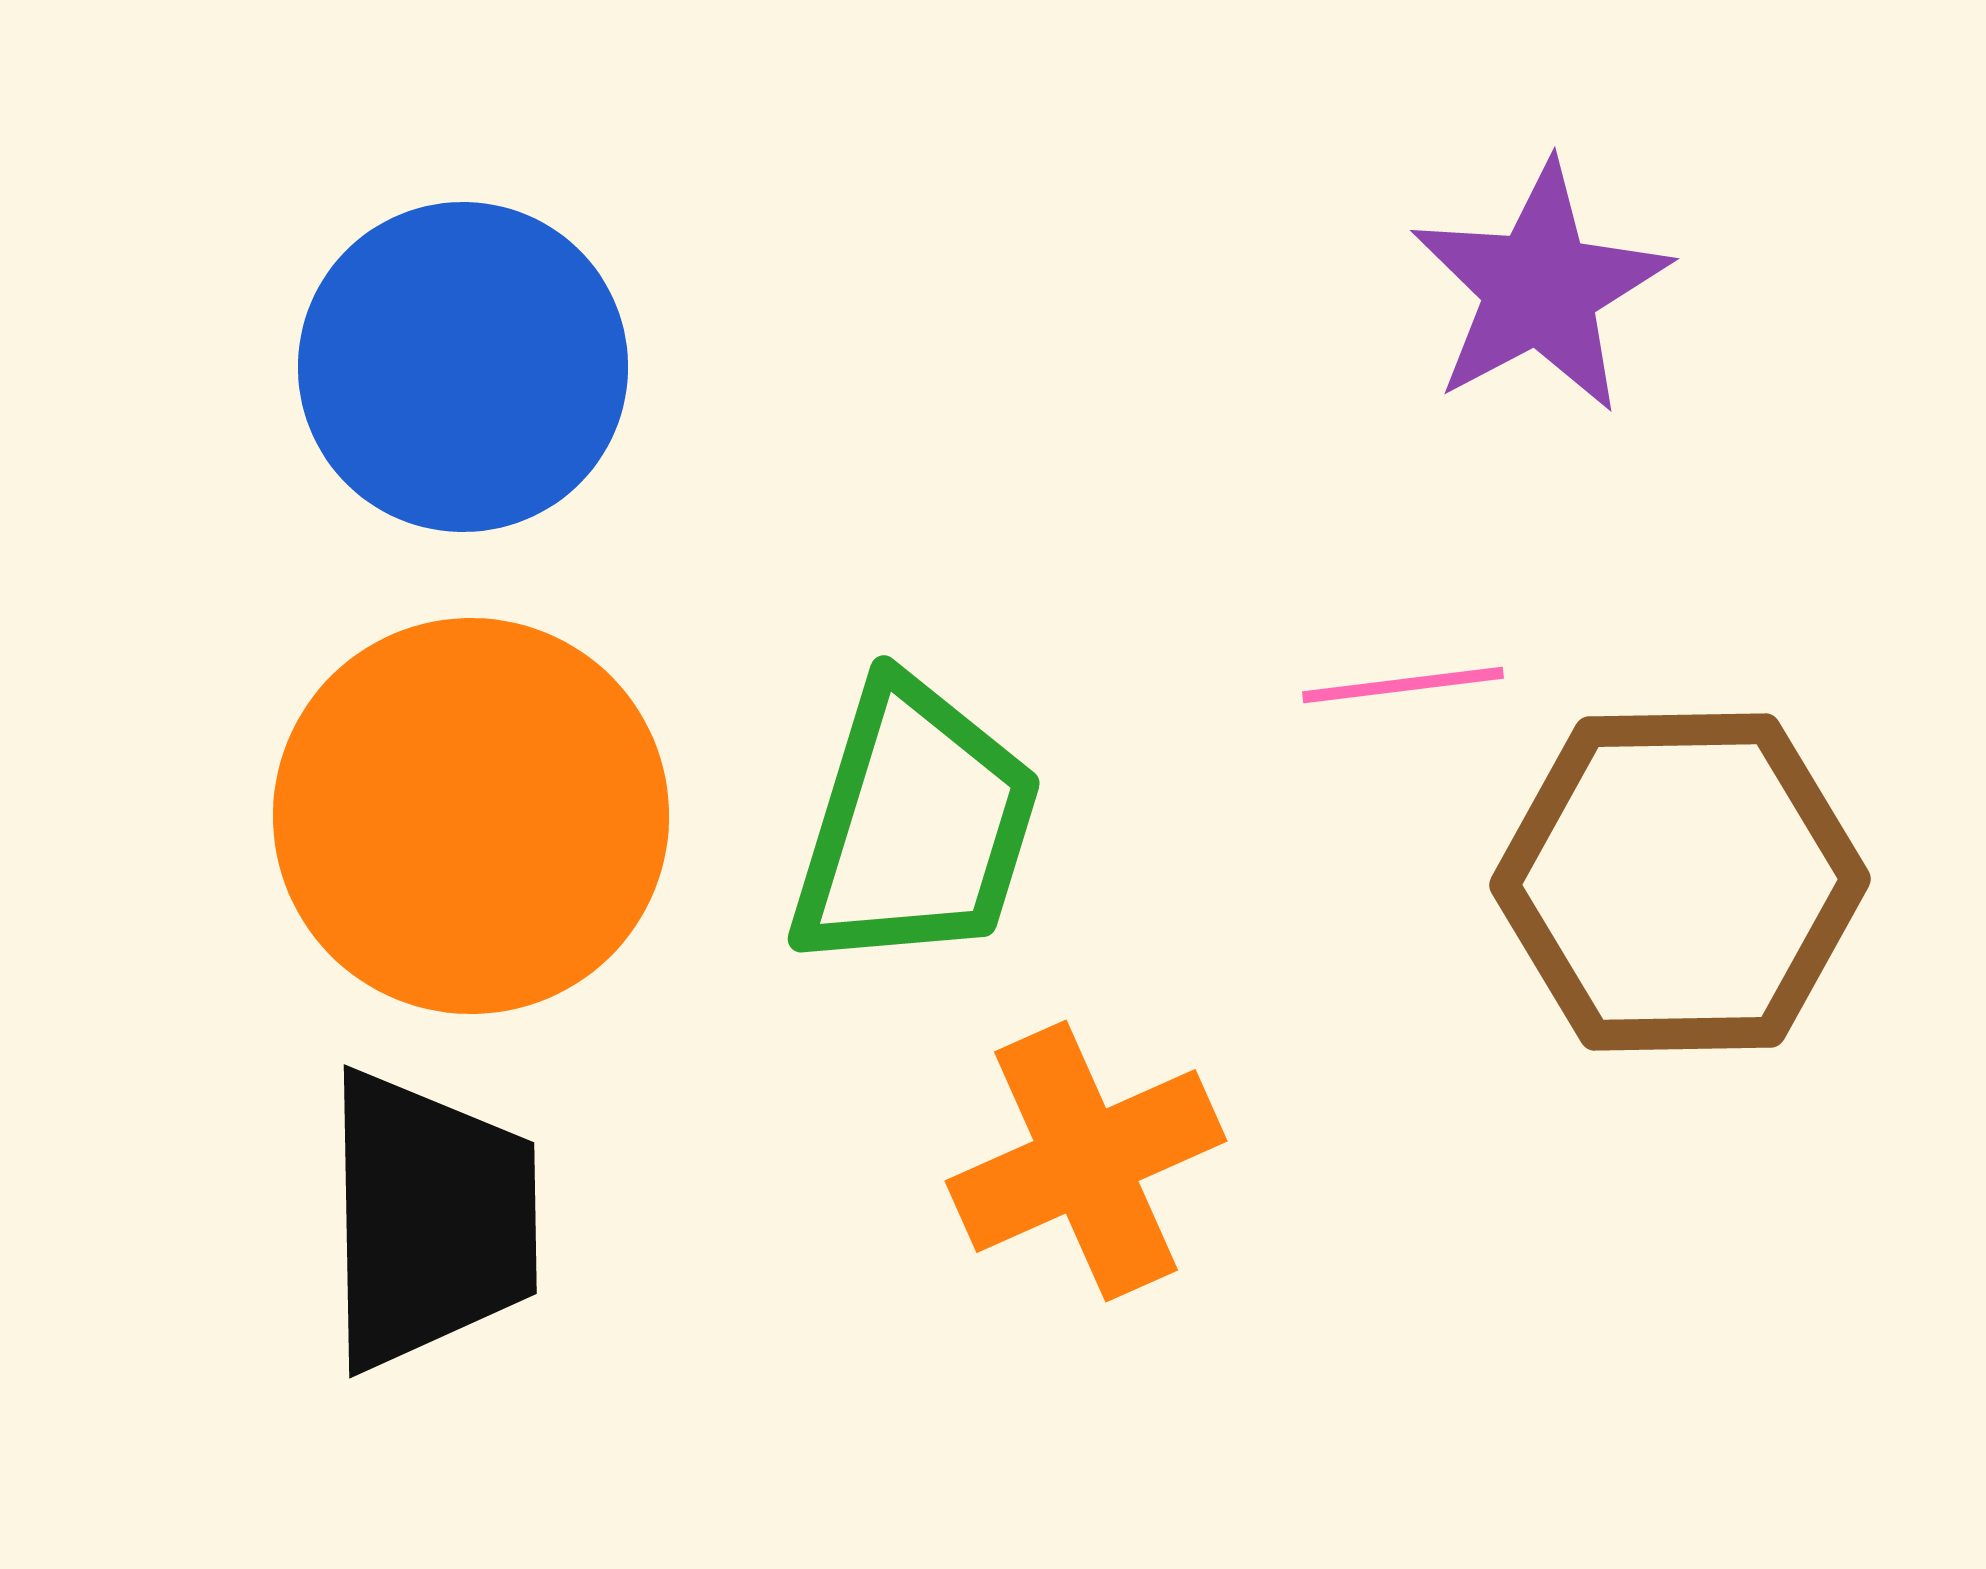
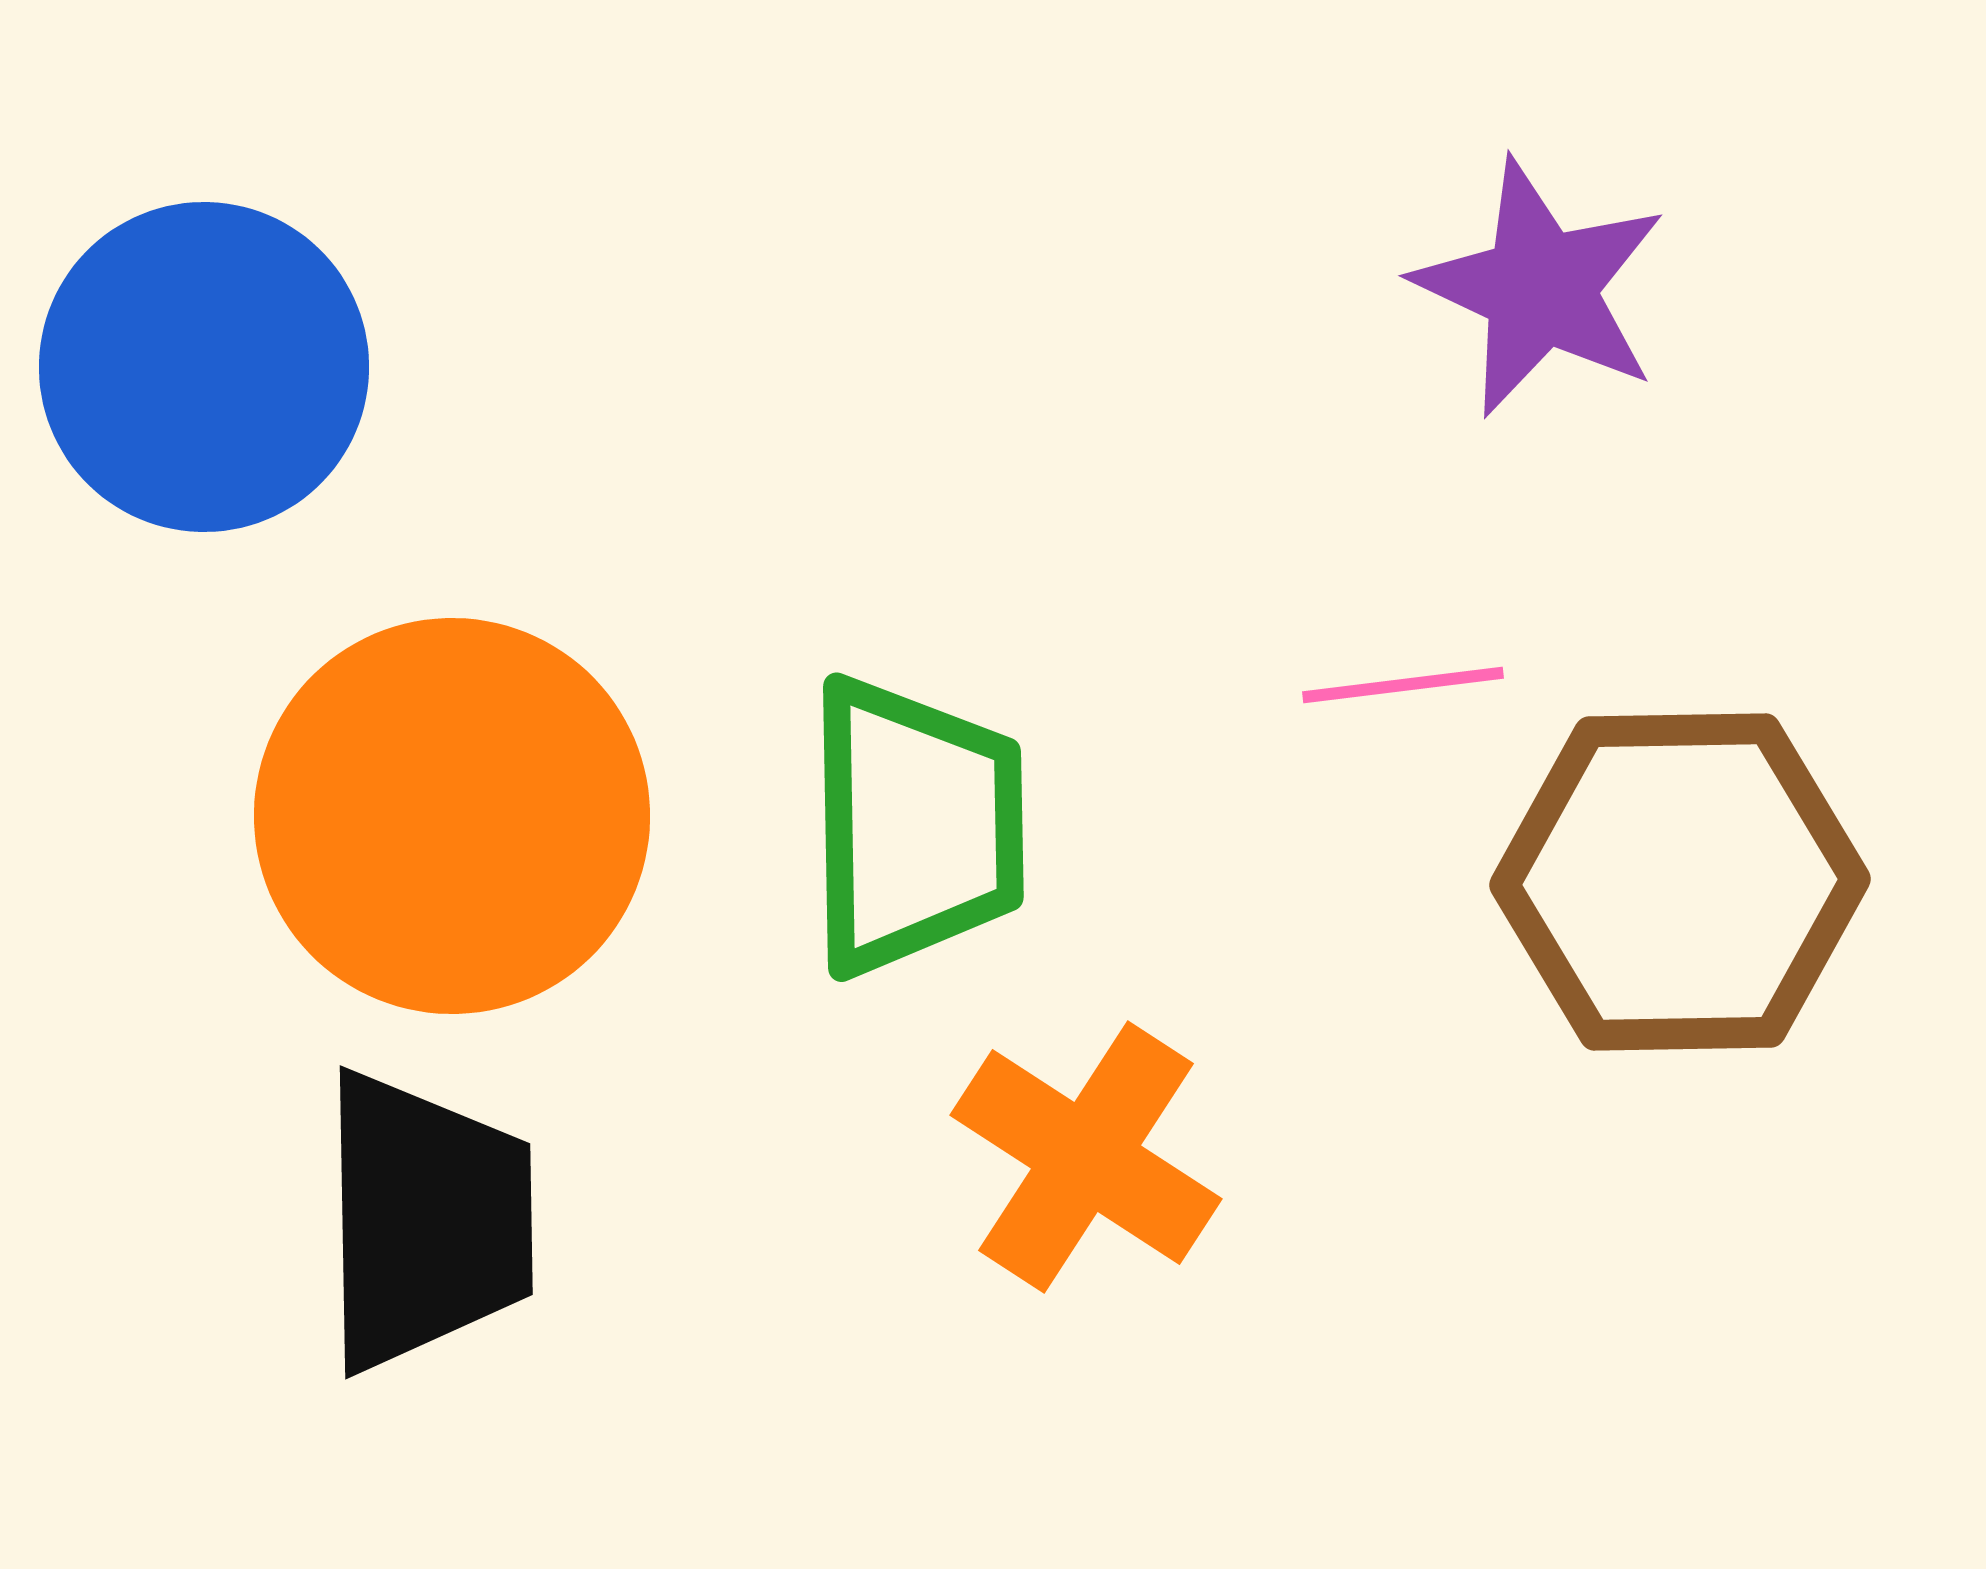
purple star: rotated 19 degrees counterclockwise
blue circle: moved 259 px left
orange circle: moved 19 px left
green trapezoid: rotated 18 degrees counterclockwise
orange cross: moved 4 px up; rotated 33 degrees counterclockwise
black trapezoid: moved 4 px left, 1 px down
